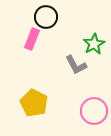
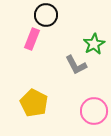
black circle: moved 2 px up
